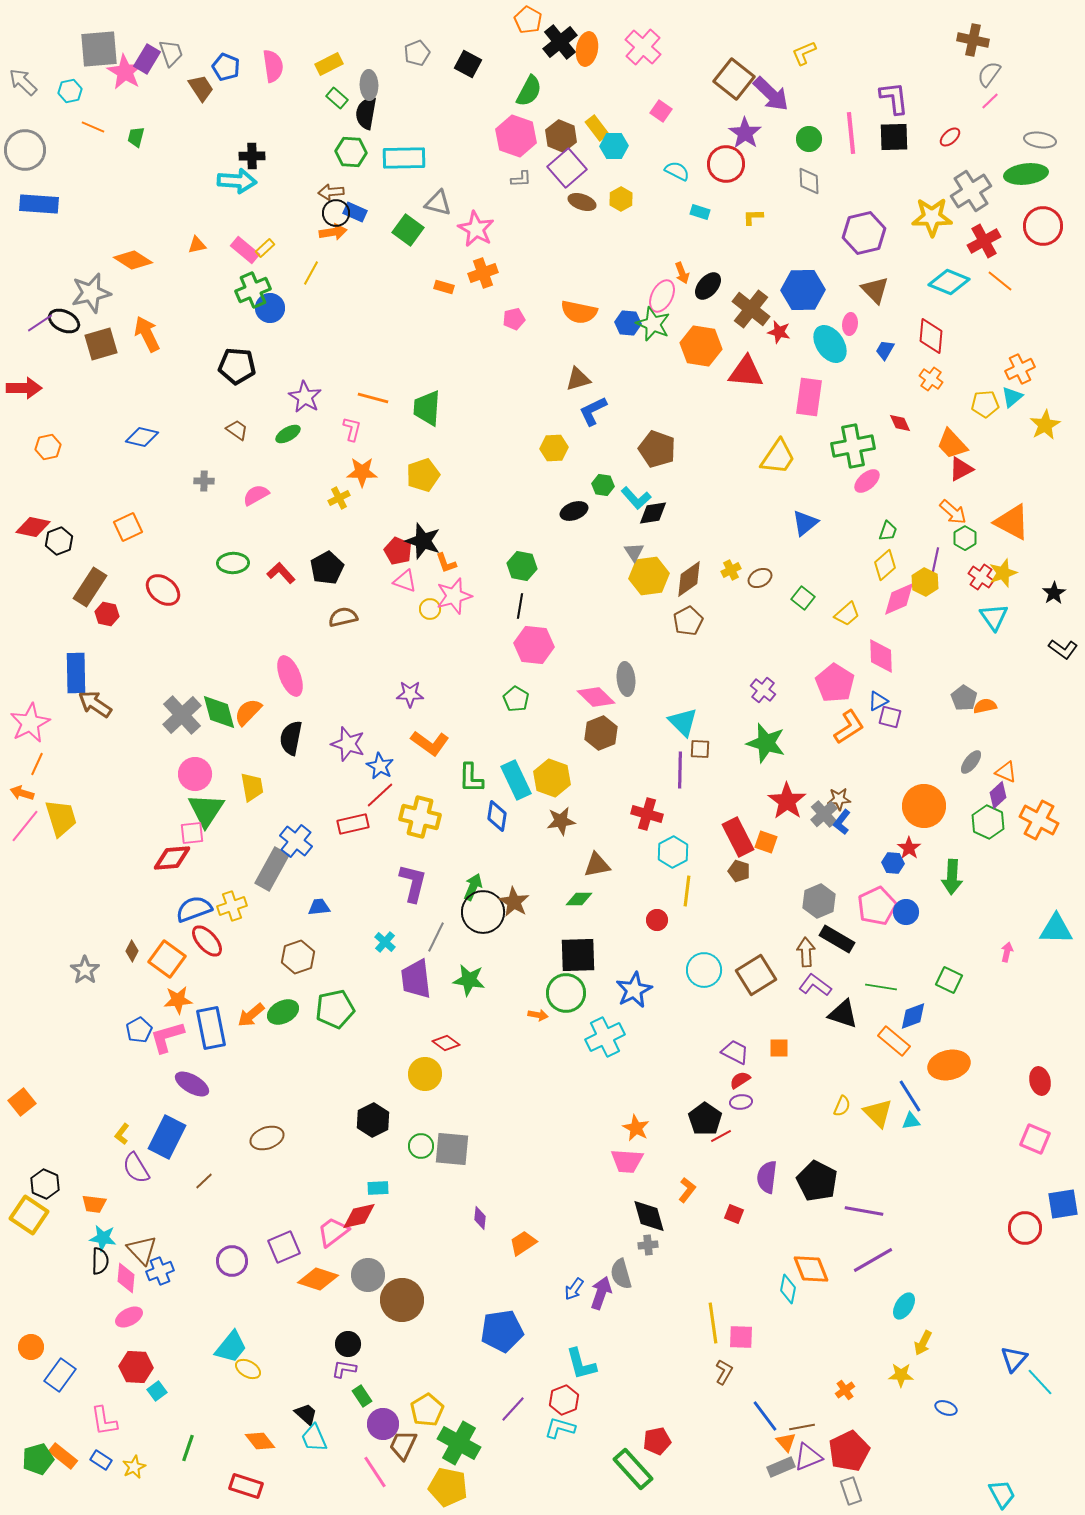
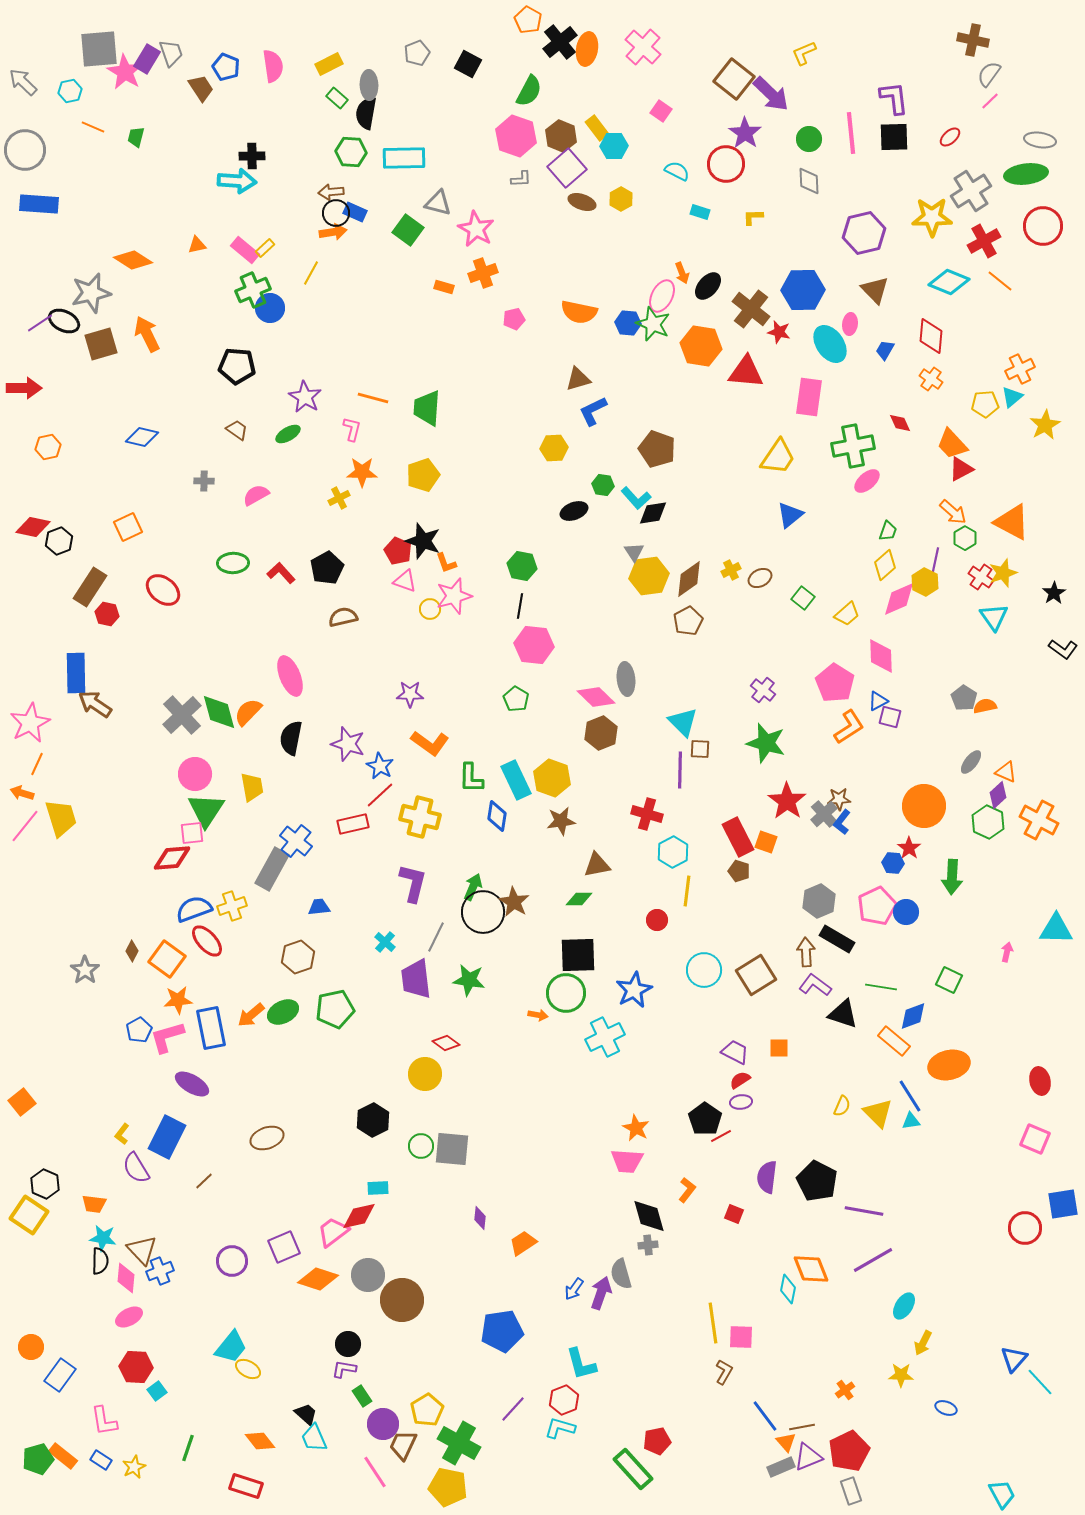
blue triangle at (805, 523): moved 15 px left, 8 px up
